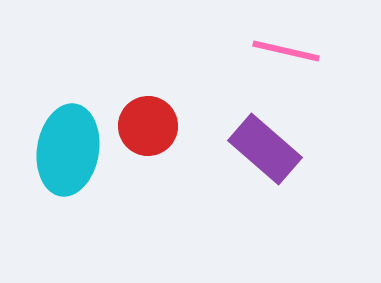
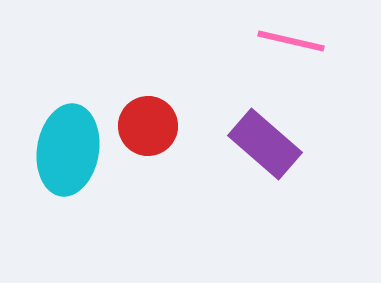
pink line: moved 5 px right, 10 px up
purple rectangle: moved 5 px up
